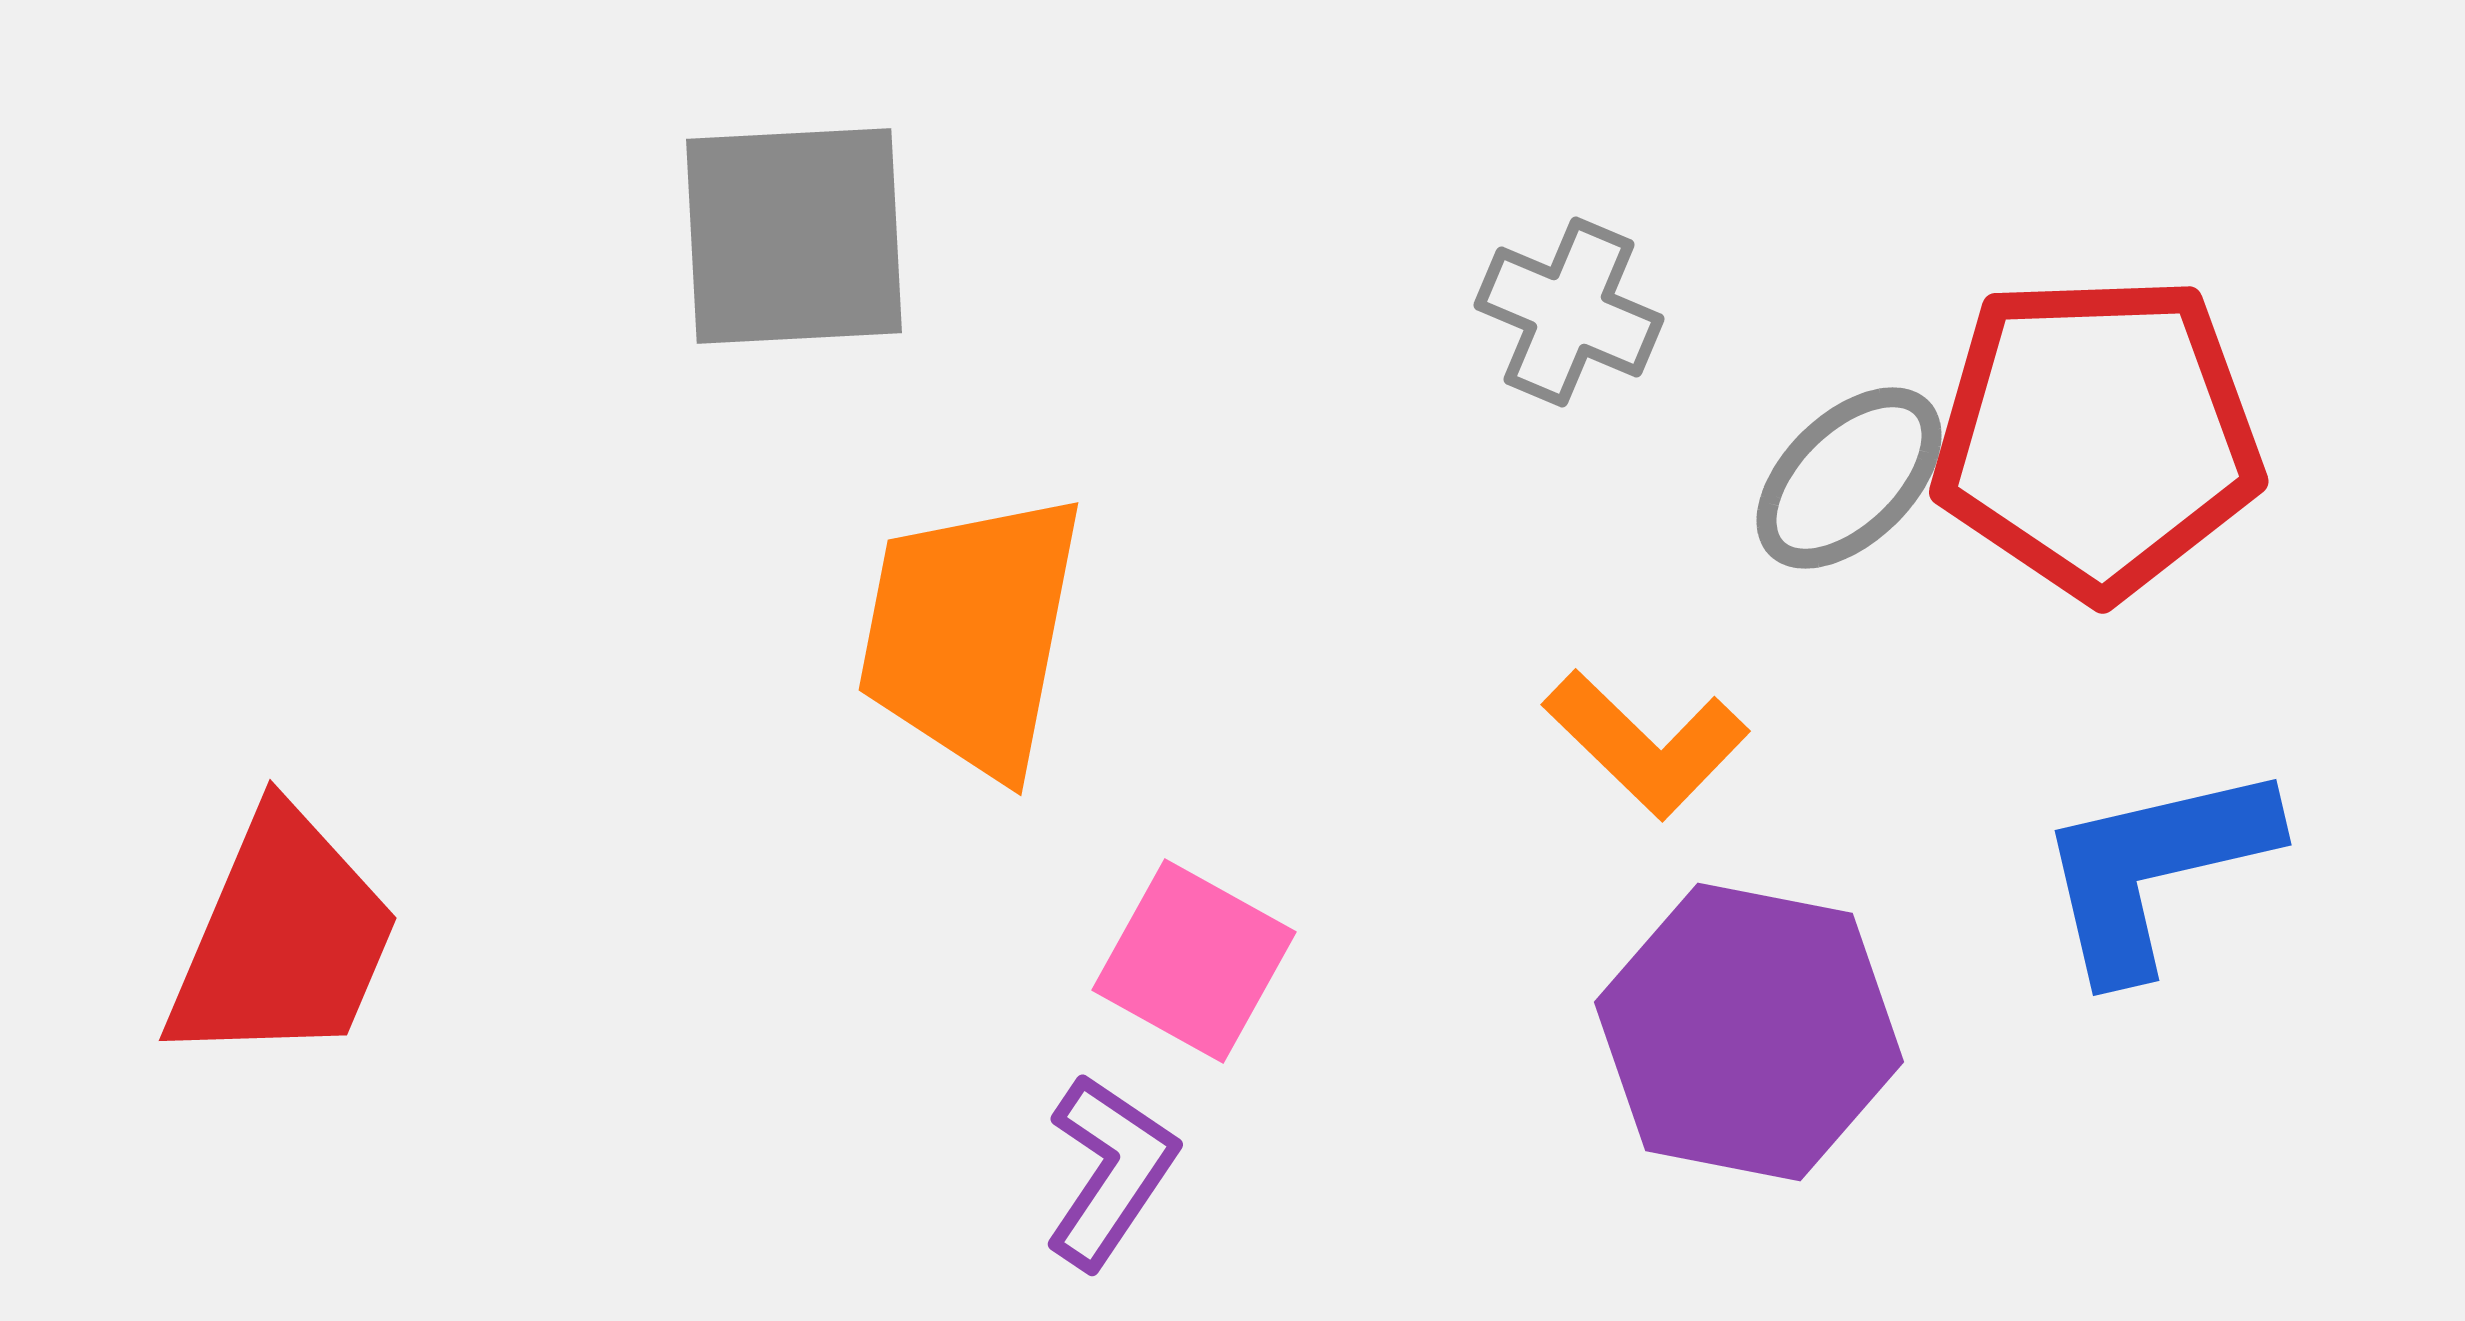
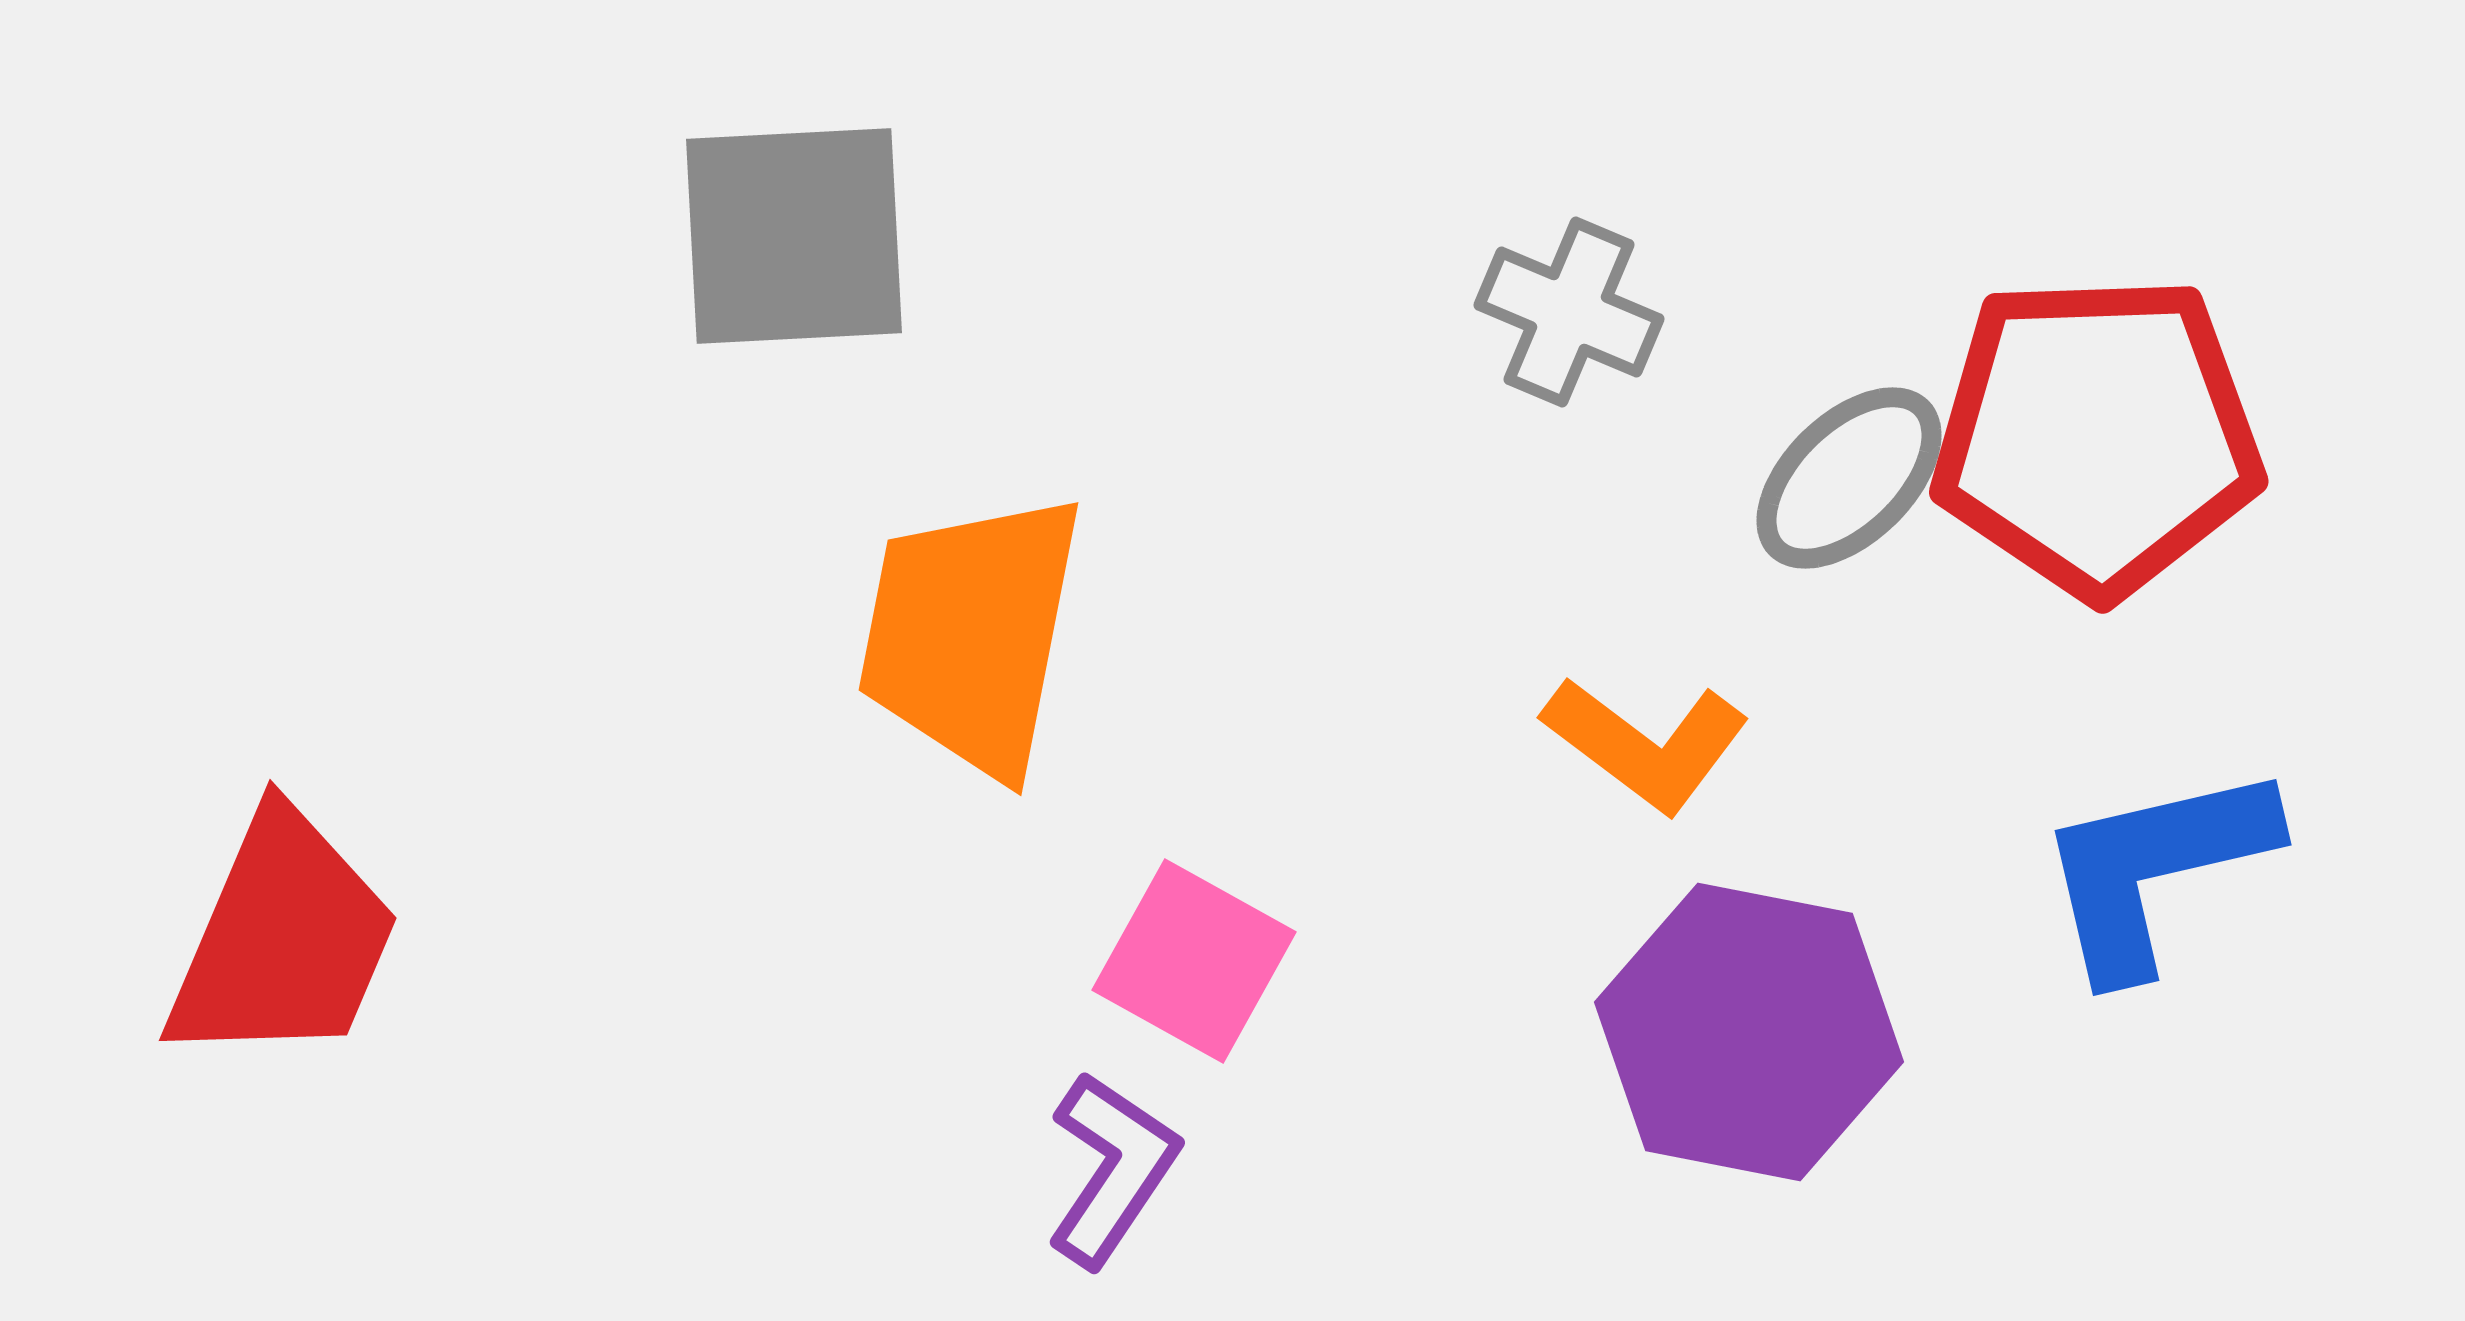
orange L-shape: rotated 7 degrees counterclockwise
purple L-shape: moved 2 px right, 2 px up
